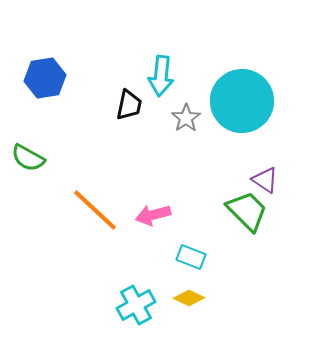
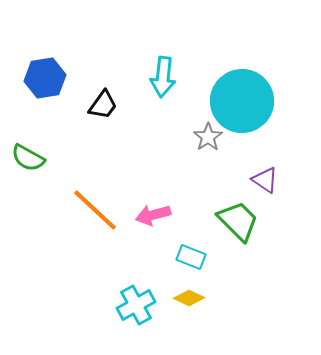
cyan arrow: moved 2 px right, 1 px down
black trapezoid: moved 26 px left; rotated 24 degrees clockwise
gray star: moved 22 px right, 19 px down
green trapezoid: moved 9 px left, 10 px down
